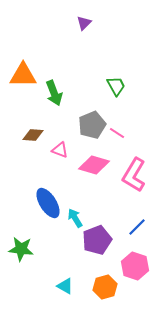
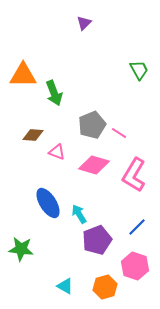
green trapezoid: moved 23 px right, 16 px up
pink line: moved 2 px right
pink triangle: moved 3 px left, 2 px down
cyan arrow: moved 4 px right, 4 px up
